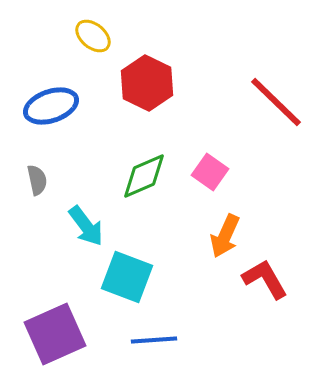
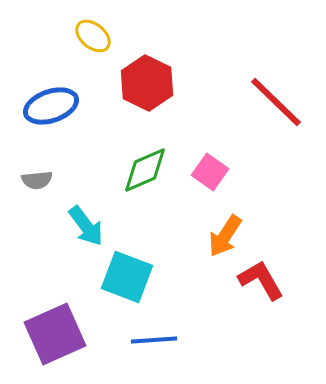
green diamond: moved 1 px right, 6 px up
gray semicircle: rotated 96 degrees clockwise
orange arrow: rotated 9 degrees clockwise
red L-shape: moved 4 px left, 1 px down
